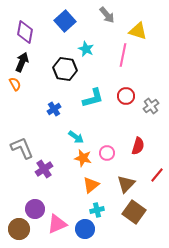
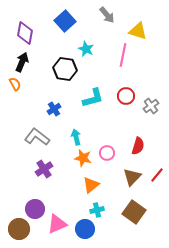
purple diamond: moved 1 px down
cyan arrow: rotated 140 degrees counterclockwise
gray L-shape: moved 15 px right, 11 px up; rotated 30 degrees counterclockwise
brown triangle: moved 6 px right, 7 px up
